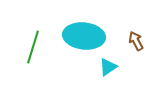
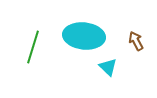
cyan triangle: rotated 42 degrees counterclockwise
